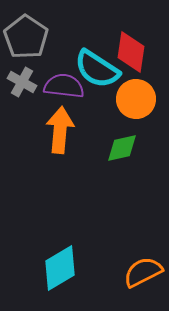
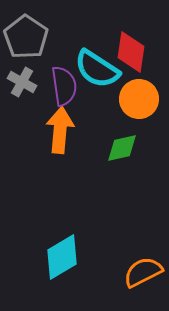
purple semicircle: rotated 75 degrees clockwise
orange circle: moved 3 px right
cyan diamond: moved 2 px right, 11 px up
